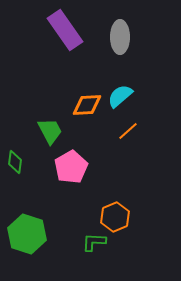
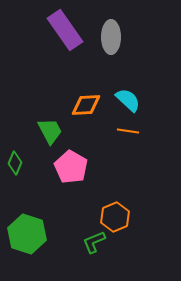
gray ellipse: moved 9 px left
cyan semicircle: moved 8 px right, 4 px down; rotated 84 degrees clockwise
orange diamond: moved 1 px left
orange line: rotated 50 degrees clockwise
green diamond: moved 1 px down; rotated 15 degrees clockwise
pink pentagon: rotated 12 degrees counterclockwise
green L-shape: rotated 25 degrees counterclockwise
